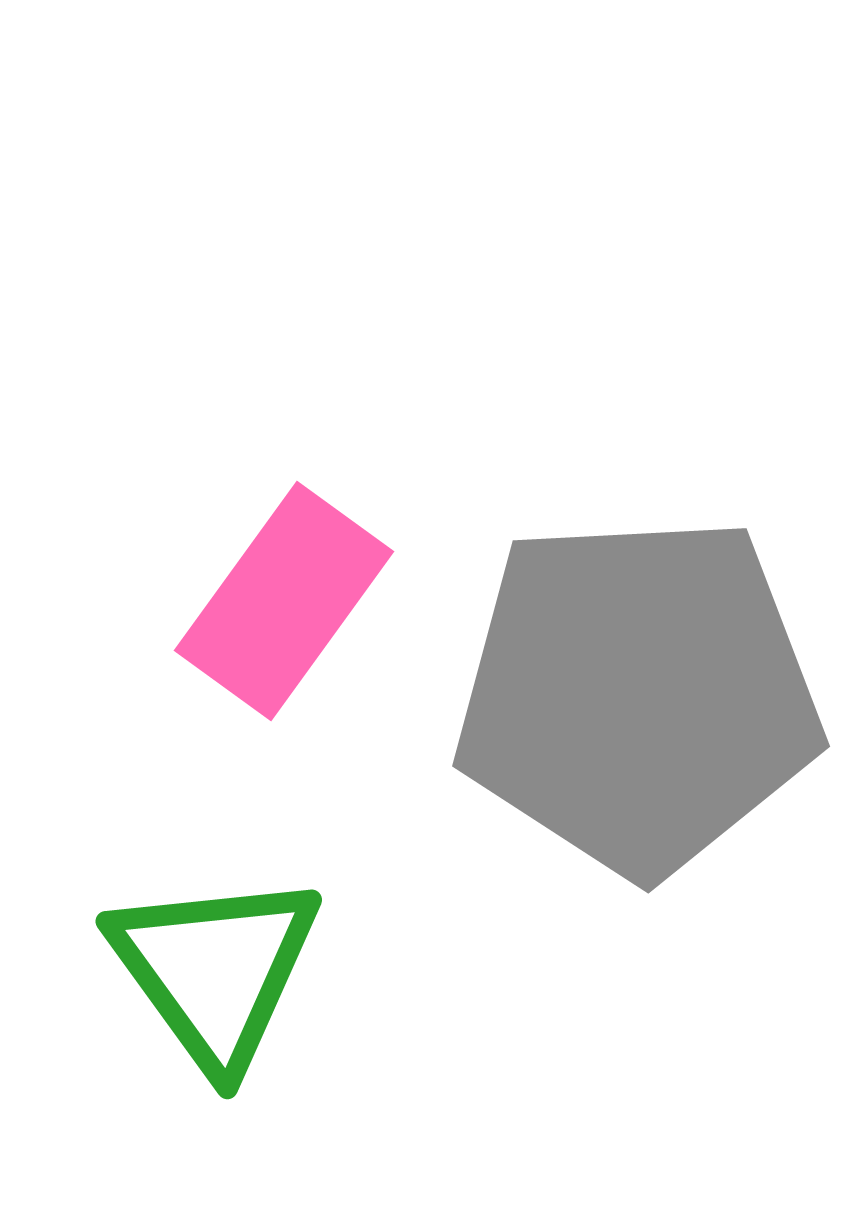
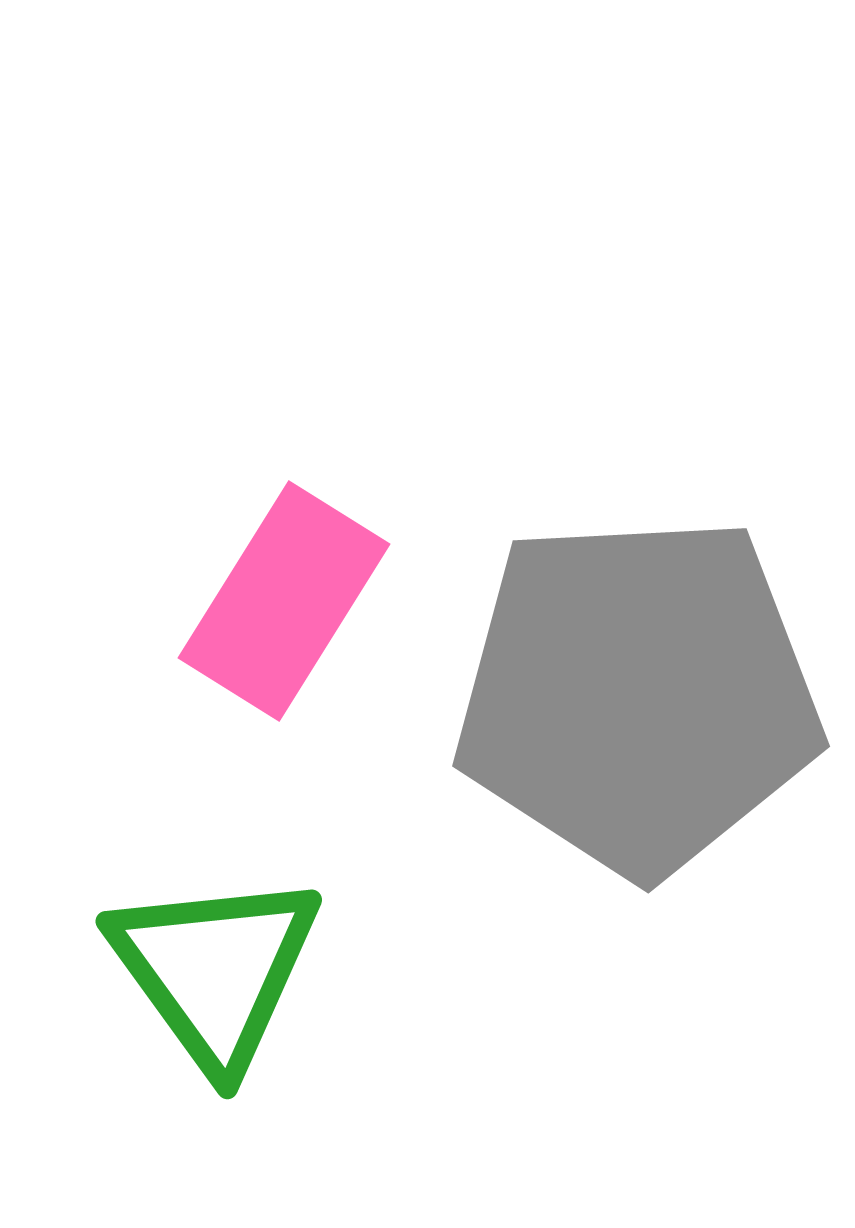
pink rectangle: rotated 4 degrees counterclockwise
